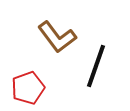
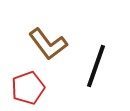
brown L-shape: moved 9 px left, 7 px down
